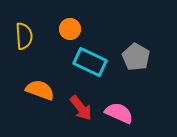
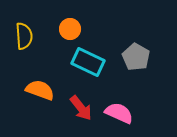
cyan rectangle: moved 2 px left
